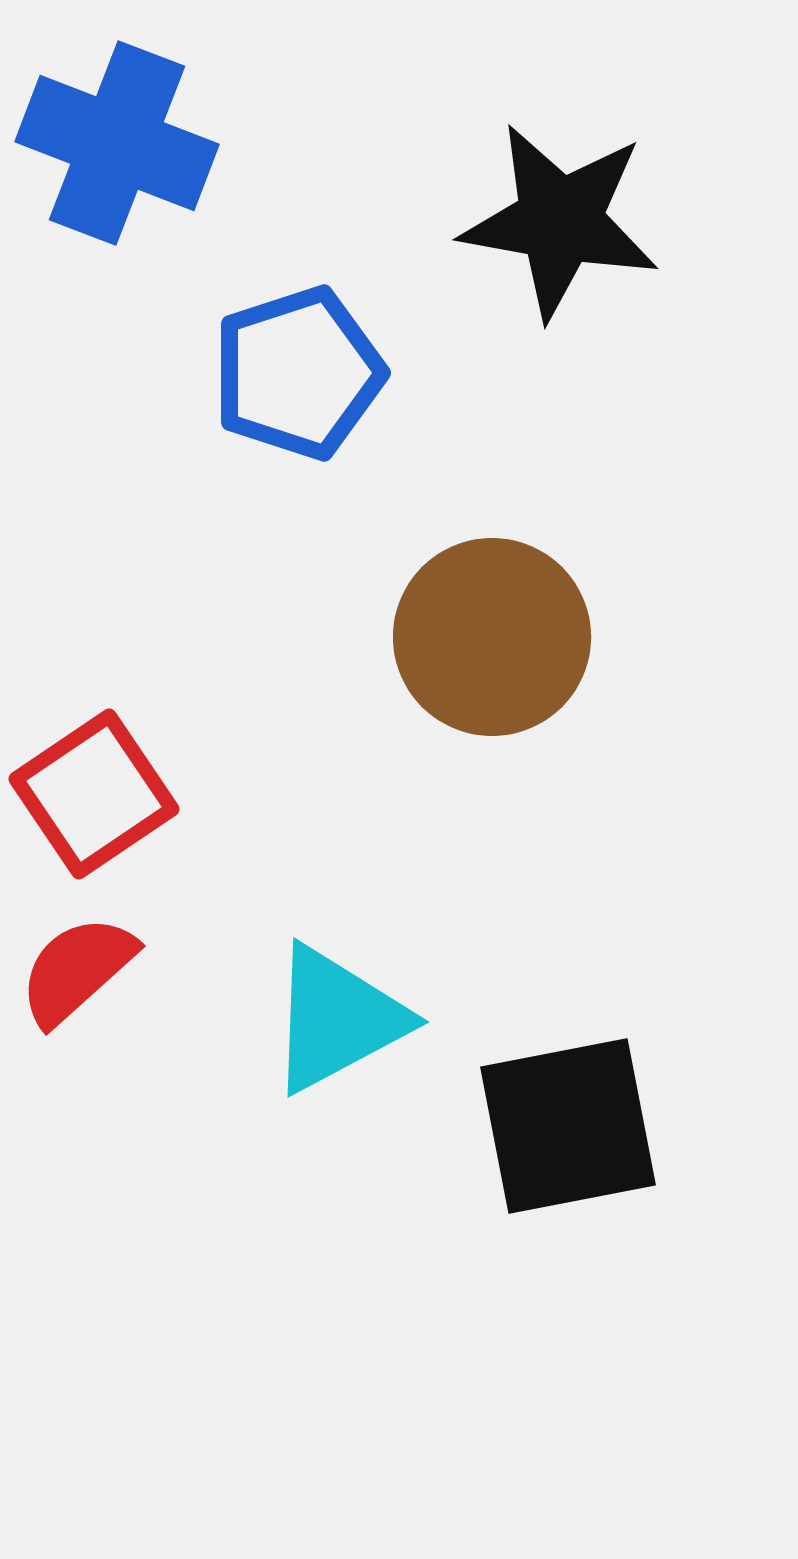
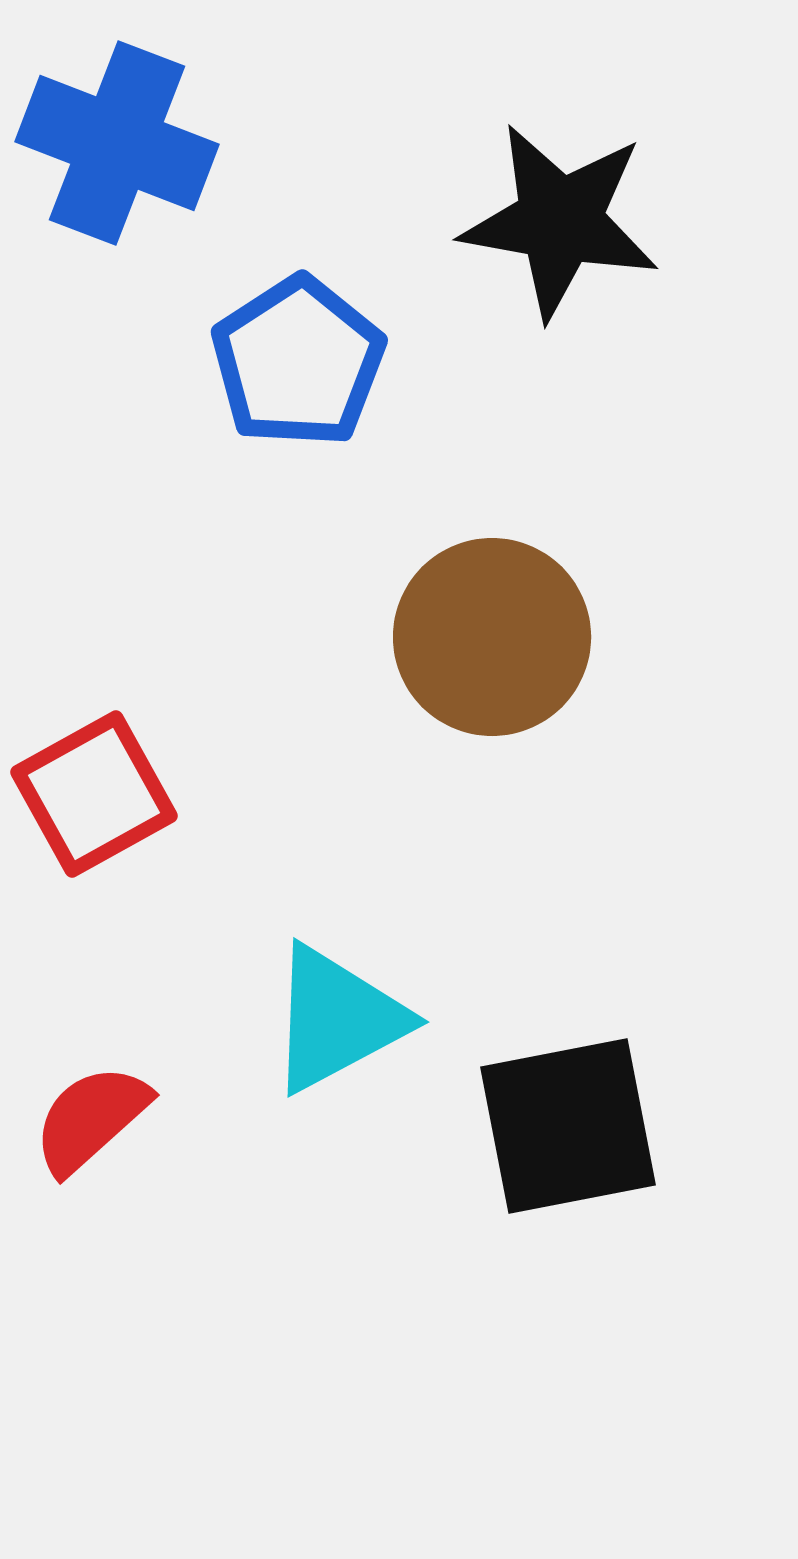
blue pentagon: moved 11 px up; rotated 15 degrees counterclockwise
red square: rotated 5 degrees clockwise
red semicircle: moved 14 px right, 149 px down
